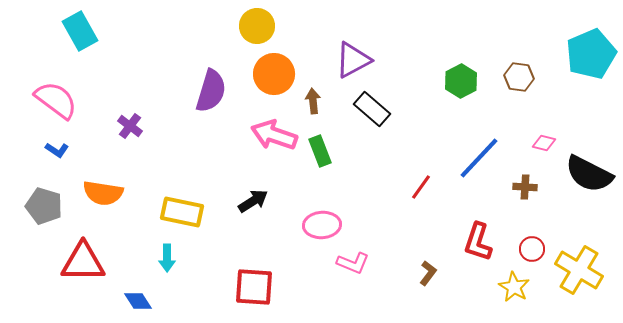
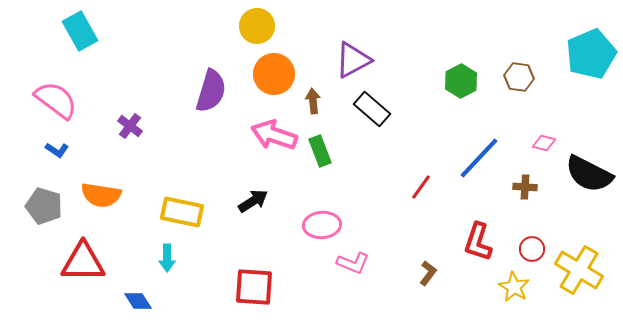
orange semicircle: moved 2 px left, 2 px down
